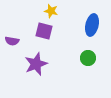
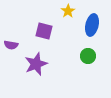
yellow star: moved 17 px right; rotated 24 degrees clockwise
purple semicircle: moved 1 px left, 4 px down
green circle: moved 2 px up
